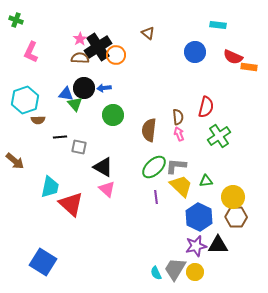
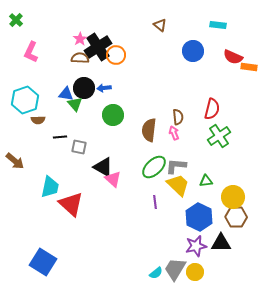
green cross at (16, 20): rotated 24 degrees clockwise
brown triangle at (148, 33): moved 12 px right, 8 px up
blue circle at (195, 52): moved 2 px left, 1 px up
red semicircle at (206, 107): moved 6 px right, 2 px down
pink arrow at (179, 134): moved 5 px left, 1 px up
yellow trapezoid at (181, 186): moved 3 px left, 1 px up
pink triangle at (107, 189): moved 6 px right, 10 px up
purple line at (156, 197): moved 1 px left, 5 px down
black triangle at (218, 245): moved 3 px right, 2 px up
cyan semicircle at (156, 273): rotated 104 degrees counterclockwise
